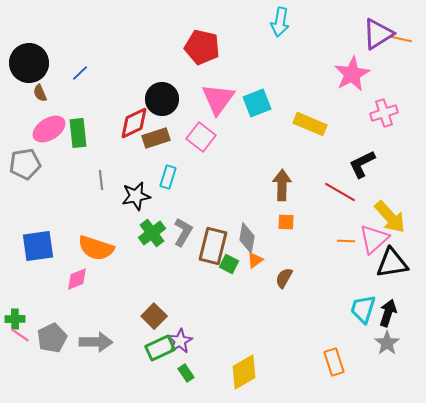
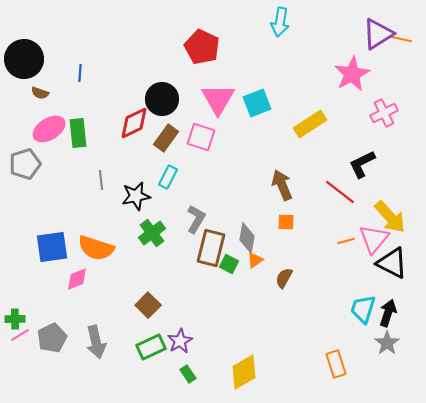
red pentagon at (202, 47): rotated 12 degrees clockwise
black circle at (29, 63): moved 5 px left, 4 px up
blue line at (80, 73): rotated 42 degrees counterclockwise
brown semicircle at (40, 93): rotated 48 degrees counterclockwise
pink triangle at (218, 99): rotated 6 degrees counterclockwise
pink cross at (384, 113): rotated 8 degrees counterclockwise
yellow rectangle at (310, 124): rotated 56 degrees counterclockwise
pink square at (201, 137): rotated 20 degrees counterclockwise
brown rectangle at (156, 138): moved 10 px right; rotated 36 degrees counterclockwise
gray pentagon at (25, 164): rotated 8 degrees counterclockwise
cyan rectangle at (168, 177): rotated 10 degrees clockwise
brown arrow at (282, 185): rotated 24 degrees counterclockwise
red line at (340, 192): rotated 8 degrees clockwise
gray L-shape at (183, 232): moved 13 px right, 13 px up
pink triangle at (374, 239): rotated 8 degrees counterclockwise
orange line at (346, 241): rotated 18 degrees counterclockwise
blue square at (38, 246): moved 14 px right, 1 px down
brown rectangle at (213, 246): moved 2 px left, 2 px down
black triangle at (392, 263): rotated 36 degrees clockwise
brown square at (154, 316): moved 6 px left, 11 px up
pink line at (20, 335): rotated 66 degrees counterclockwise
gray arrow at (96, 342): rotated 76 degrees clockwise
green rectangle at (160, 348): moved 9 px left, 1 px up
orange rectangle at (334, 362): moved 2 px right, 2 px down
green rectangle at (186, 373): moved 2 px right, 1 px down
